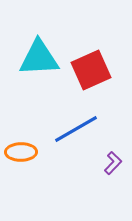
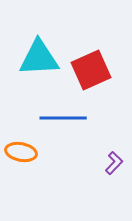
blue line: moved 13 px left, 11 px up; rotated 30 degrees clockwise
orange ellipse: rotated 12 degrees clockwise
purple L-shape: moved 1 px right
